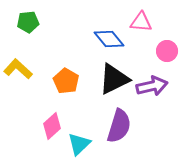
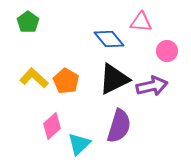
green pentagon: rotated 30 degrees counterclockwise
yellow L-shape: moved 16 px right, 9 px down
